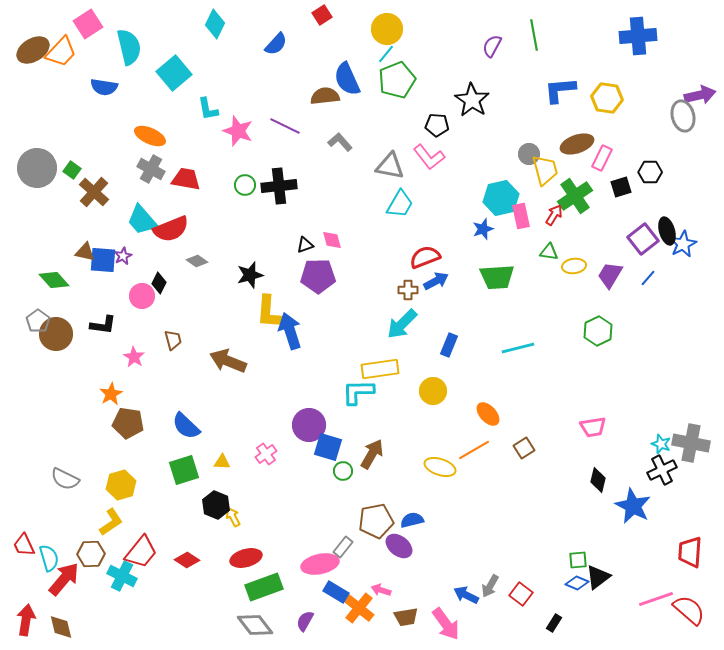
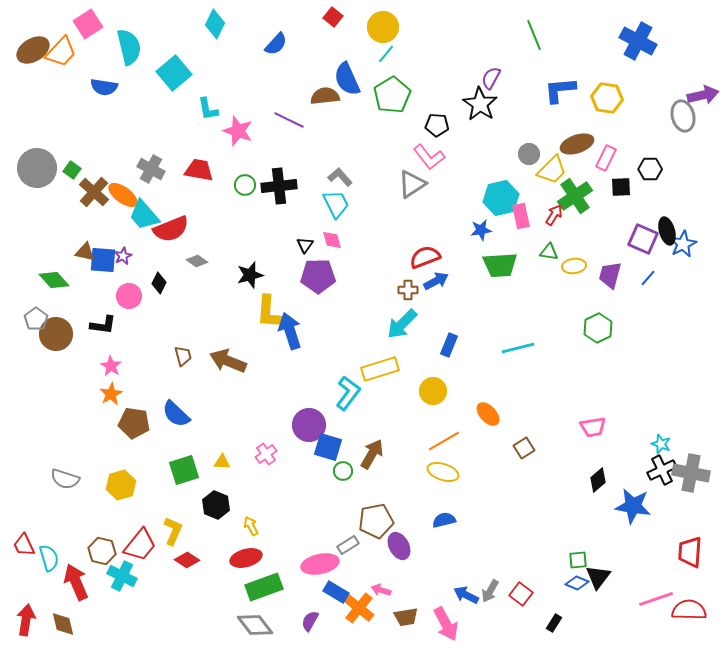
red square at (322, 15): moved 11 px right, 2 px down; rotated 18 degrees counterclockwise
yellow circle at (387, 29): moved 4 px left, 2 px up
green line at (534, 35): rotated 12 degrees counterclockwise
blue cross at (638, 36): moved 5 px down; rotated 33 degrees clockwise
purple semicircle at (492, 46): moved 1 px left, 32 px down
green pentagon at (397, 80): moved 5 px left, 15 px down; rotated 9 degrees counterclockwise
purple arrow at (700, 95): moved 3 px right
black star at (472, 100): moved 8 px right, 4 px down
purple line at (285, 126): moved 4 px right, 6 px up
orange ellipse at (150, 136): moved 27 px left, 59 px down; rotated 12 degrees clockwise
gray L-shape at (340, 142): moved 35 px down
pink rectangle at (602, 158): moved 4 px right
gray triangle at (390, 166): moved 22 px right, 18 px down; rotated 44 degrees counterclockwise
yellow trapezoid at (545, 170): moved 7 px right; rotated 60 degrees clockwise
black hexagon at (650, 172): moved 3 px up
red trapezoid at (186, 179): moved 13 px right, 9 px up
black square at (621, 187): rotated 15 degrees clockwise
cyan trapezoid at (400, 204): moved 64 px left; rotated 56 degrees counterclockwise
cyan trapezoid at (142, 220): moved 2 px right, 5 px up
blue star at (483, 229): moved 2 px left, 1 px down; rotated 10 degrees clockwise
purple square at (643, 239): rotated 28 degrees counterclockwise
black triangle at (305, 245): rotated 36 degrees counterclockwise
purple trapezoid at (610, 275): rotated 16 degrees counterclockwise
green trapezoid at (497, 277): moved 3 px right, 12 px up
pink circle at (142, 296): moved 13 px left
gray pentagon at (38, 321): moved 2 px left, 2 px up
green hexagon at (598, 331): moved 3 px up
brown trapezoid at (173, 340): moved 10 px right, 16 px down
pink star at (134, 357): moved 23 px left, 9 px down
yellow rectangle at (380, 369): rotated 9 degrees counterclockwise
cyan L-shape at (358, 392): moved 10 px left, 1 px down; rotated 128 degrees clockwise
brown pentagon at (128, 423): moved 6 px right
blue semicircle at (186, 426): moved 10 px left, 12 px up
gray cross at (691, 443): moved 30 px down
orange line at (474, 450): moved 30 px left, 9 px up
yellow ellipse at (440, 467): moved 3 px right, 5 px down
gray semicircle at (65, 479): rotated 8 degrees counterclockwise
black diamond at (598, 480): rotated 35 degrees clockwise
blue star at (633, 506): rotated 18 degrees counterclockwise
yellow arrow at (233, 517): moved 18 px right, 9 px down
blue semicircle at (412, 520): moved 32 px right
yellow L-shape at (111, 522): moved 62 px right, 9 px down; rotated 32 degrees counterclockwise
purple ellipse at (399, 546): rotated 24 degrees clockwise
gray rectangle at (343, 547): moved 5 px right, 2 px up; rotated 20 degrees clockwise
red trapezoid at (141, 552): moved 1 px left, 7 px up
brown hexagon at (91, 554): moved 11 px right, 3 px up; rotated 16 degrees clockwise
black triangle at (598, 577): rotated 16 degrees counterclockwise
red arrow at (64, 579): moved 12 px right, 3 px down; rotated 63 degrees counterclockwise
gray arrow at (490, 586): moved 5 px down
red semicircle at (689, 610): rotated 40 degrees counterclockwise
purple semicircle at (305, 621): moved 5 px right
pink arrow at (446, 624): rotated 8 degrees clockwise
brown diamond at (61, 627): moved 2 px right, 3 px up
